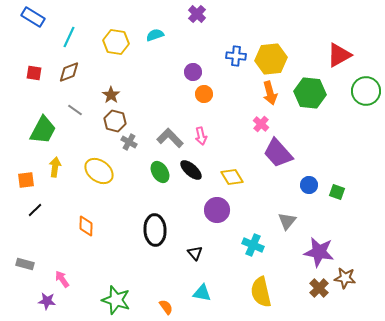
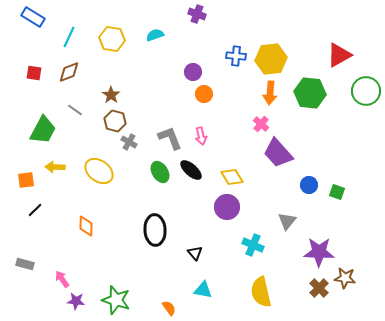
purple cross at (197, 14): rotated 24 degrees counterclockwise
yellow hexagon at (116, 42): moved 4 px left, 3 px up
orange arrow at (270, 93): rotated 20 degrees clockwise
gray L-shape at (170, 138): rotated 24 degrees clockwise
yellow arrow at (55, 167): rotated 96 degrees counterclockwise
purple circle at (217, 210): moved 10 px right, 3 px up
purple star at (319, 252): rotated 8 degrees counterclockwise
cyan triangle at (202, 293): moved 1 px right, 3 px up
purple star at (47, 301): moved 29 px right
orange semicircle at (166, 307): moved 3 px right, 1 px down
